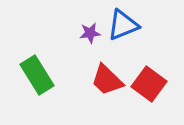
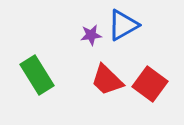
blue triangle: rotated 8 degrees counterclockwise
purple star: moved 1 px right, 2 px down
red square: moved 1 px right
